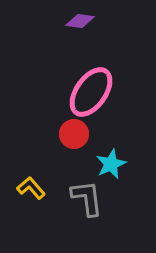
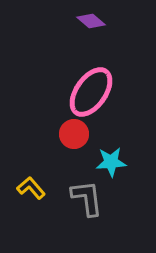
purple diamond: moved 11 px right; rotated 32 degrees clockwise
cyan star: moved 2 px up; rotated 20 degrees clockwise
